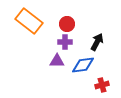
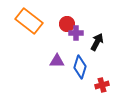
purple cross: moved 11 px right, 9 px up
blue diamond: moved 3 px left, 2 px down; rotated 65 degrees counterclockwise
